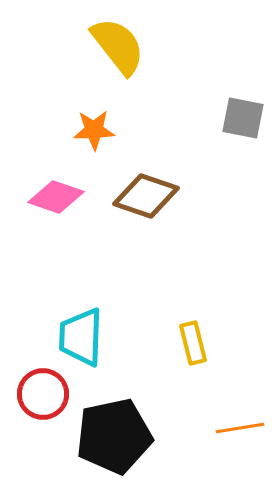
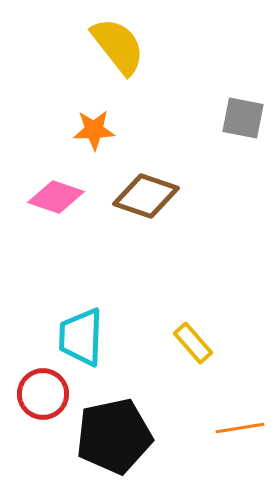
yellow rectangle: rotated 27 degrees counterclockwise
